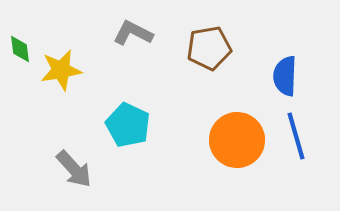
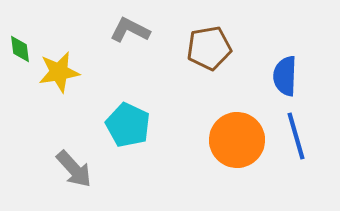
gray L-shape: moved 3 px left, 3 px up
yellow star: moved 2 px left, 2 px down
